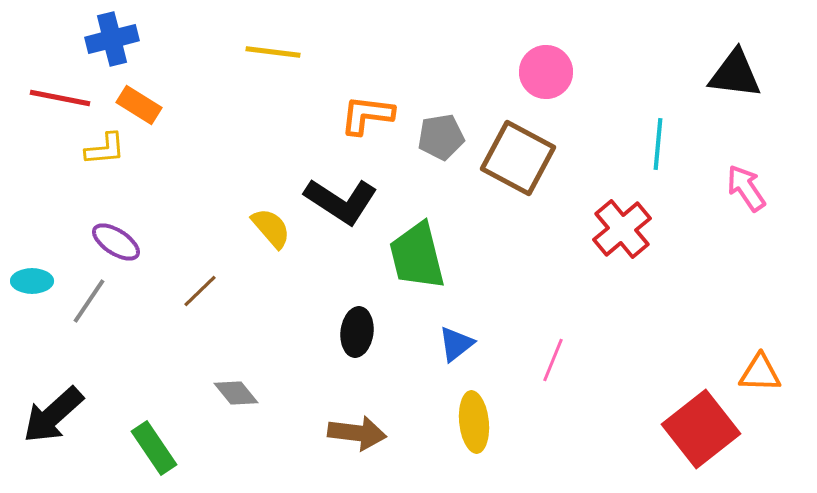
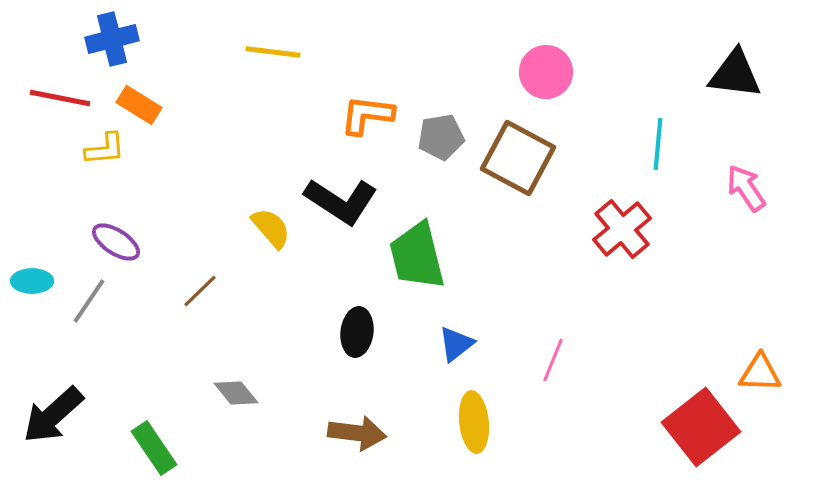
red square: moved 2 px up
